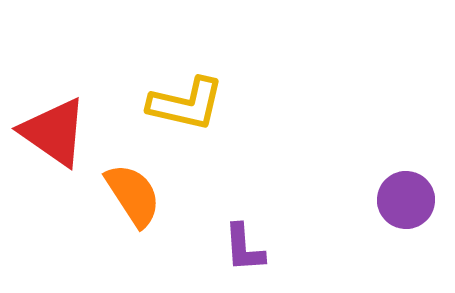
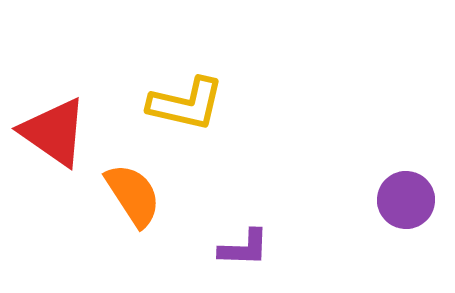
purple L-shape: rotated 84 degrees counterclockwise
